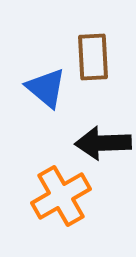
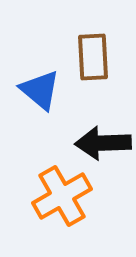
blue triangle: moved 6 px left, 2 px down
orange cross: moved 1 px right
